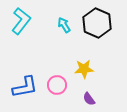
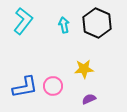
cyan L-shape: moved 2 px right
cyan arrow: rotated 21 degrees clockwise
pink circle: moved 4 px left, 1 px down
purple semicircle: rotated 104 degrees clockwise
